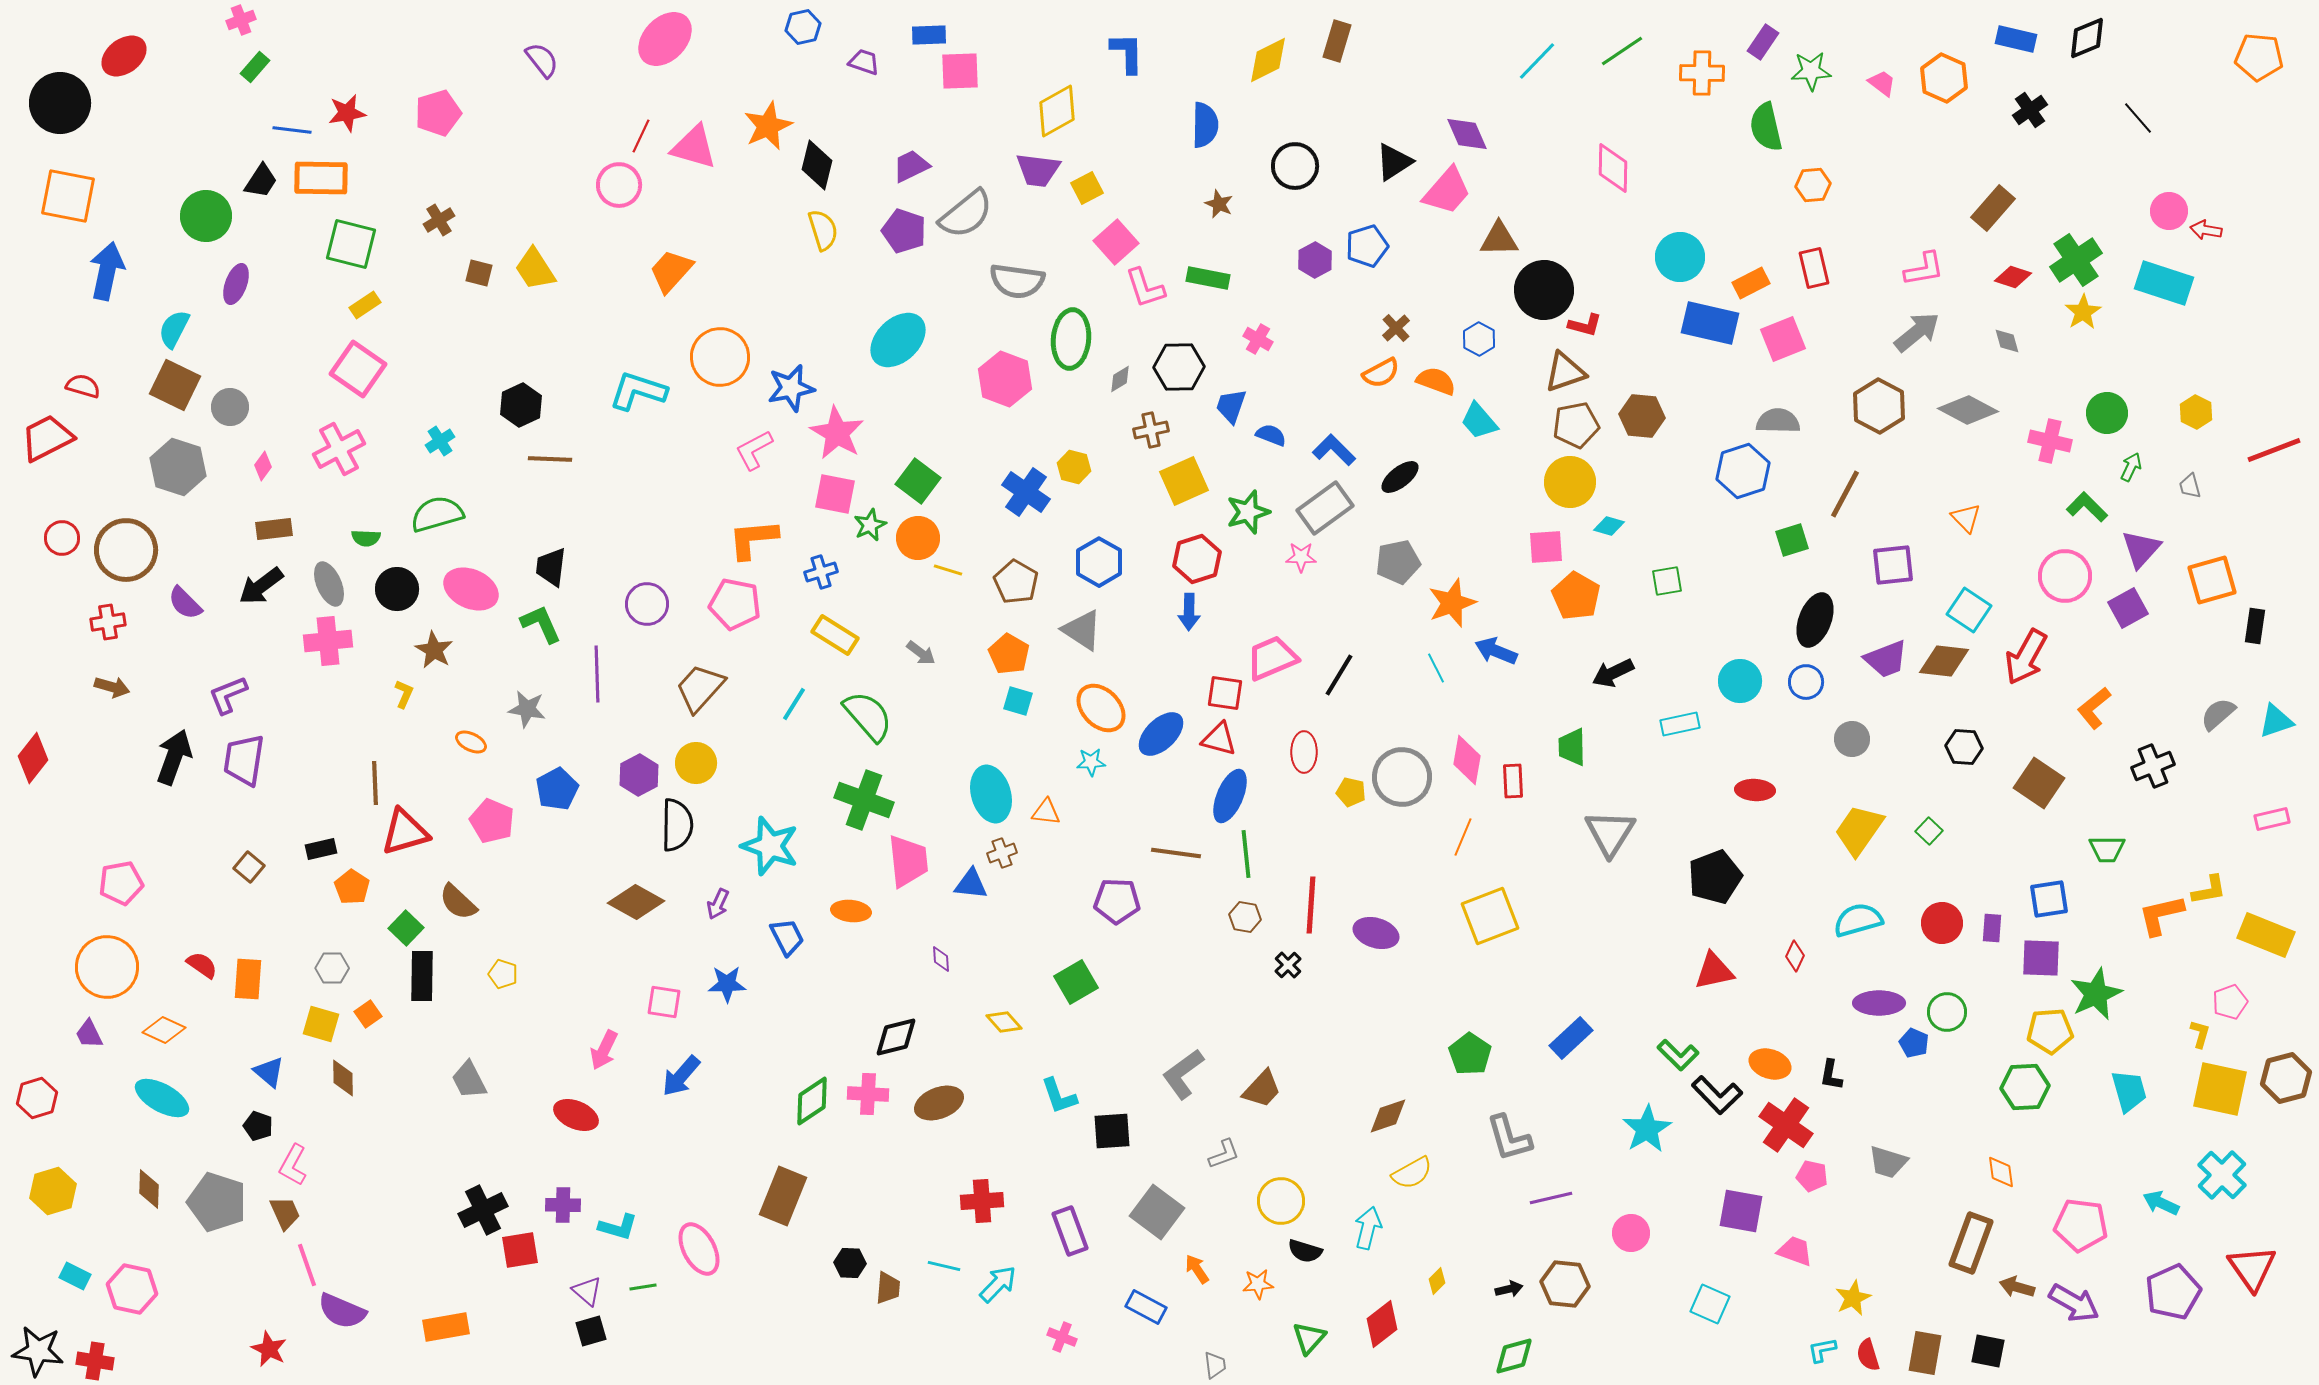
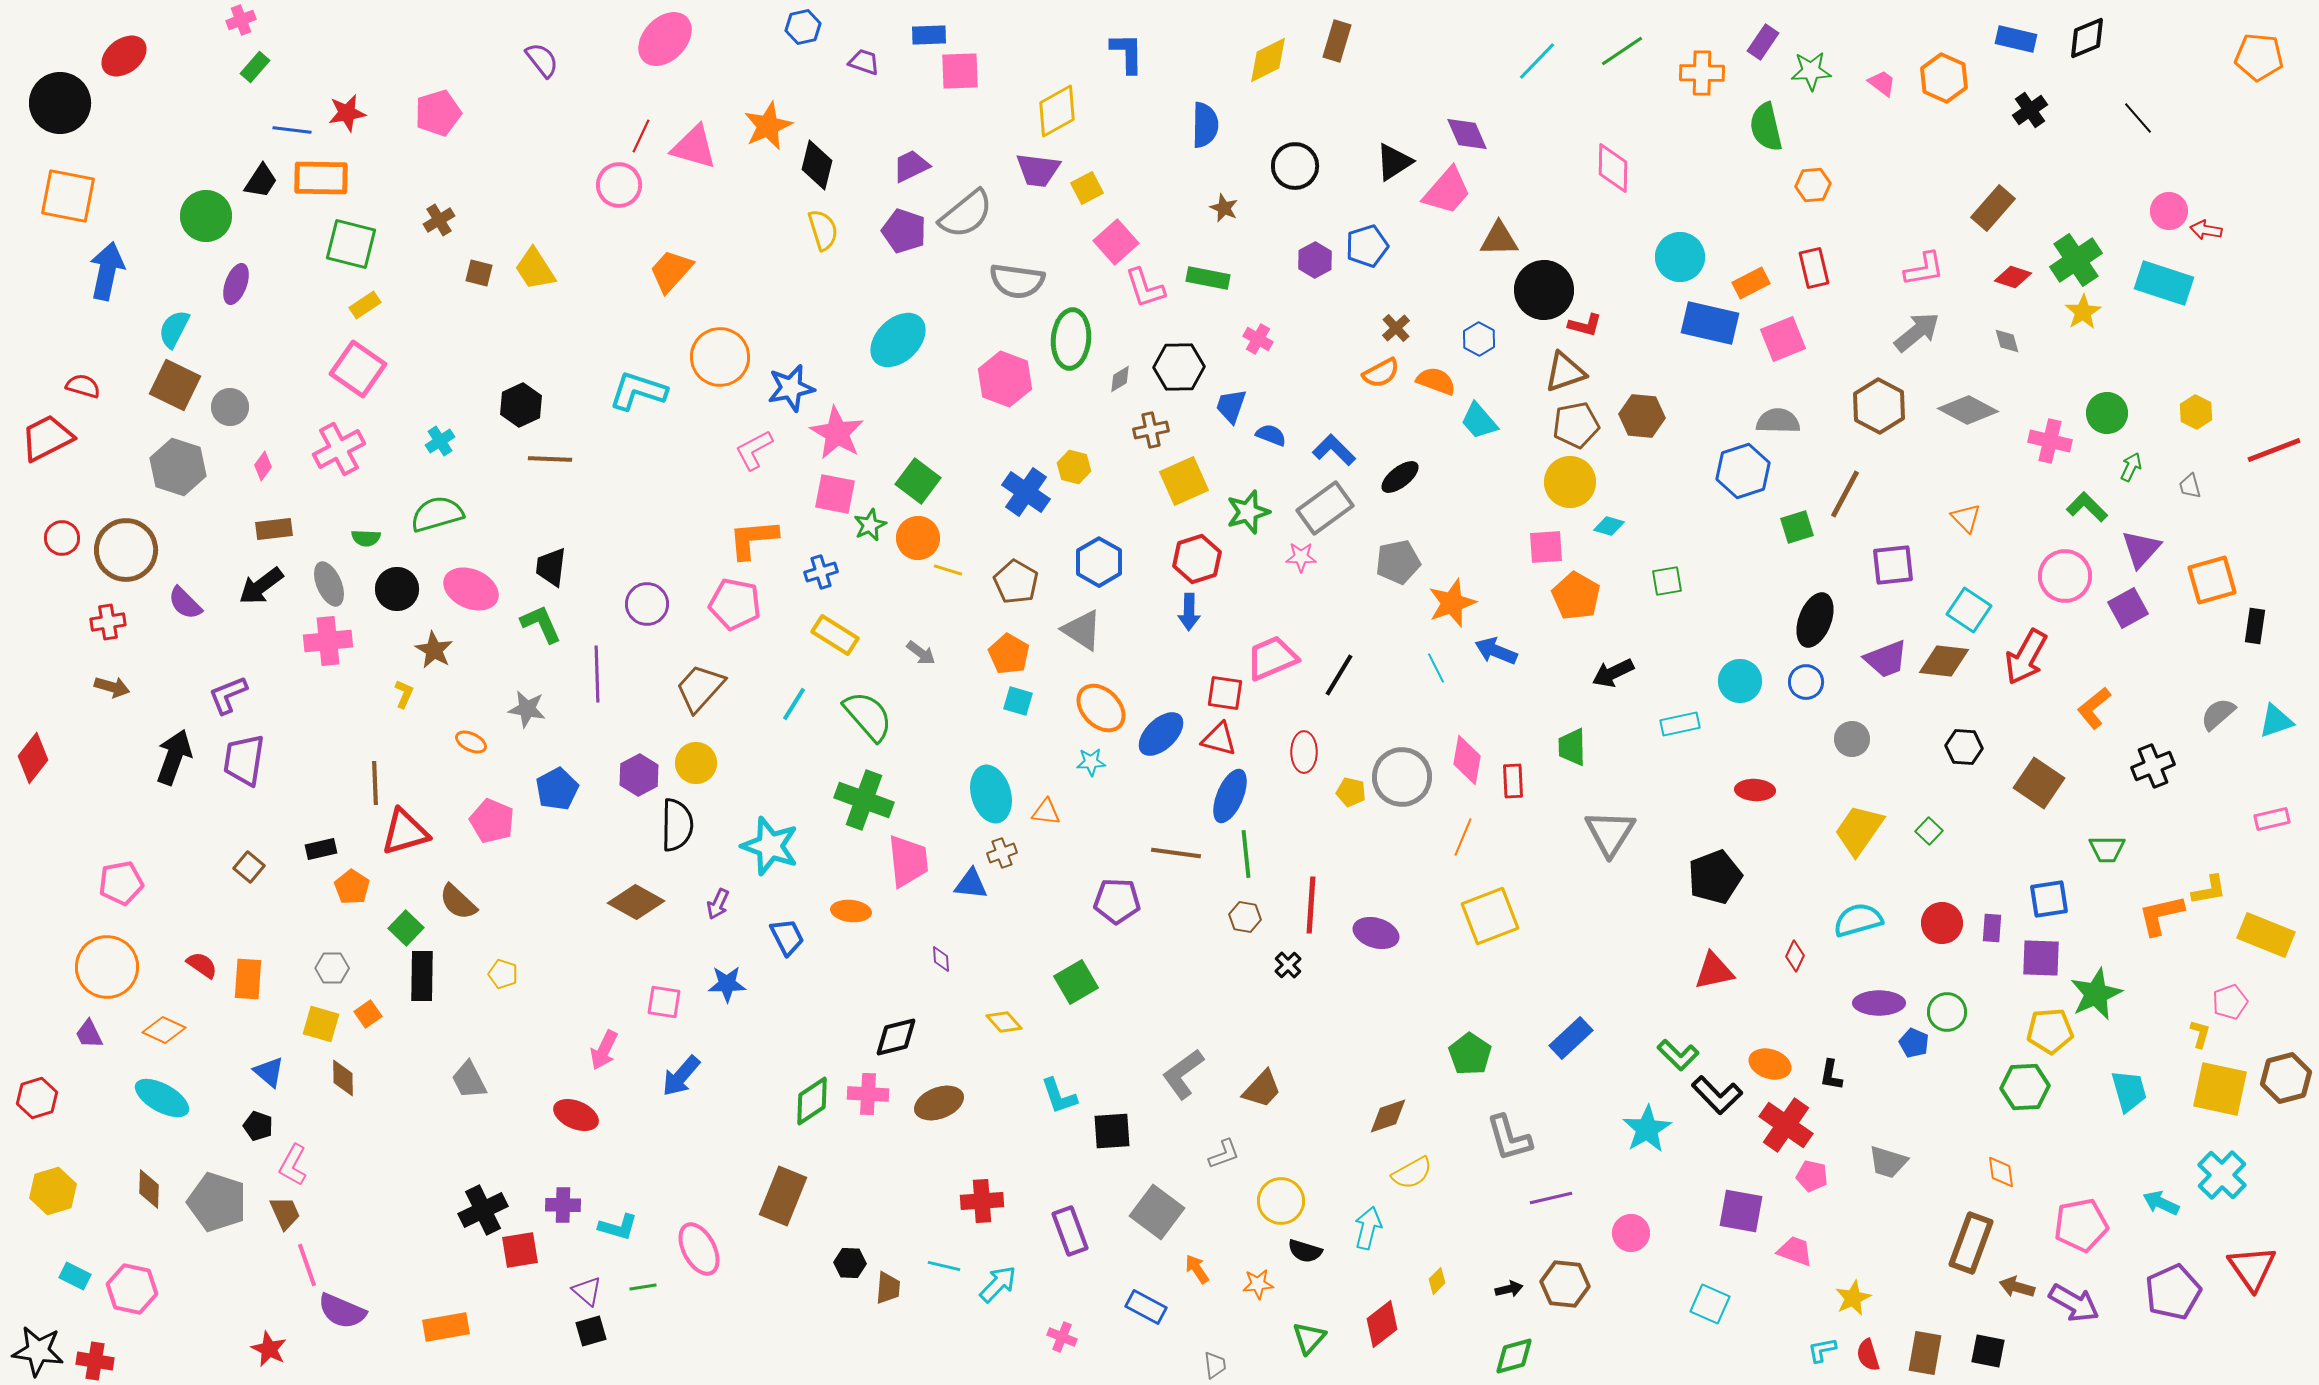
brown star at (1219, 204): moved 5 px right, 4 px down
green square at (1792, 540): moved 5 px right, 13 px up
pink pentagon at (2081, 1225): rotated 18 degrees counterclockwise
